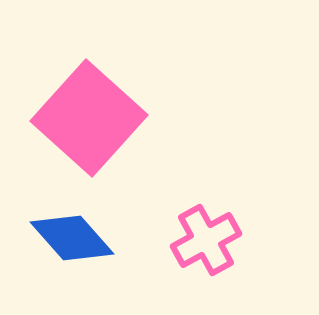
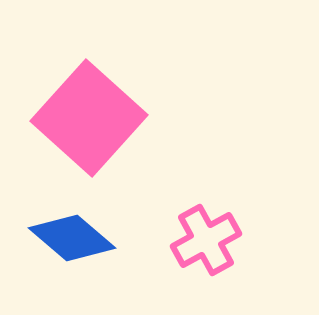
blue diamond: rotated 8 degrees counterclockwise
